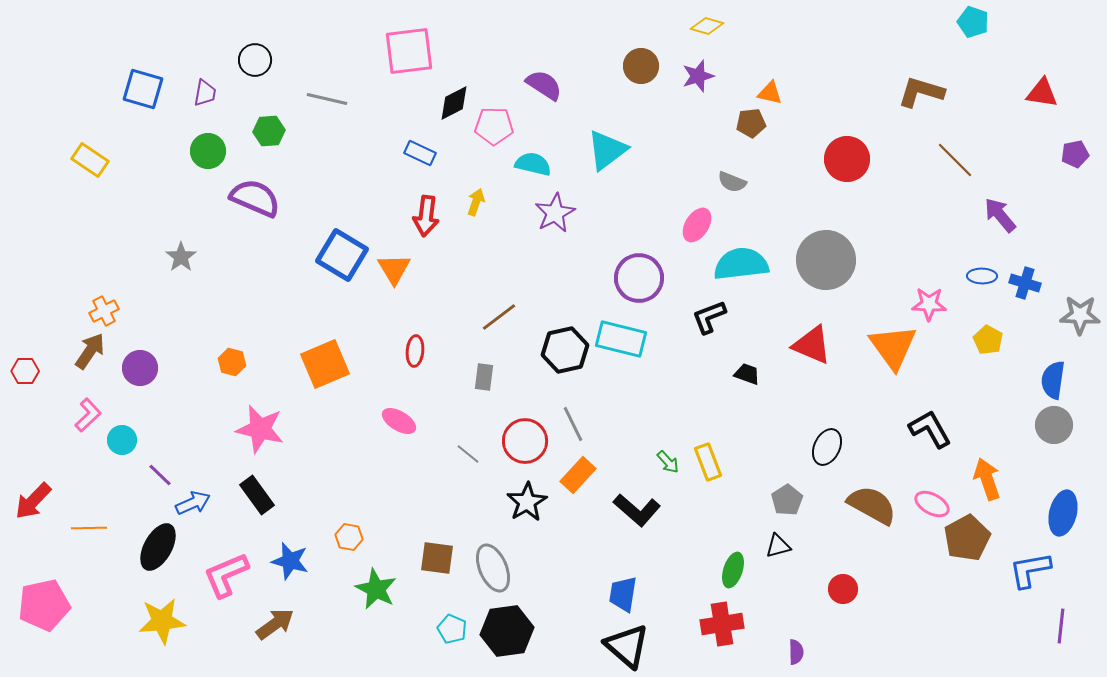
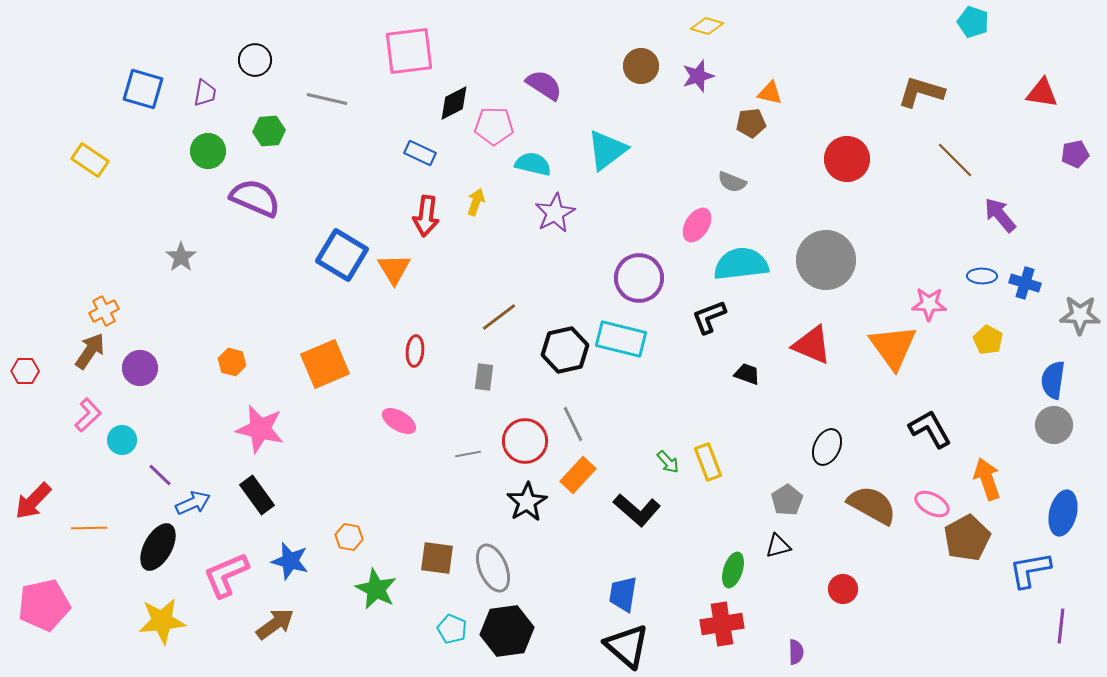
gray line at (468, 454): rotated 50 degrees counterclockwise
